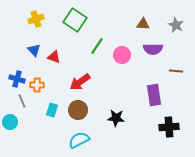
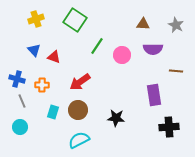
orange cross: moved 5 px right
cyan rectangle: moved 1 px right, 2 px down
cyan circle: moved 10 px right, 5 px down
